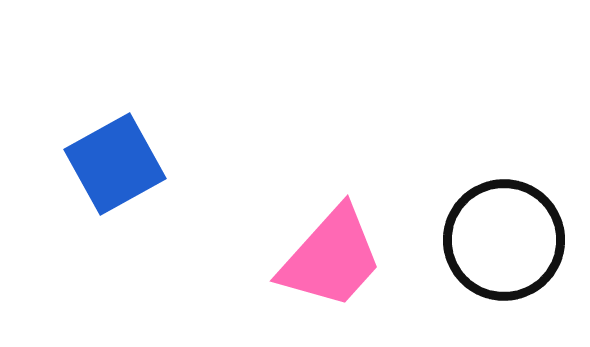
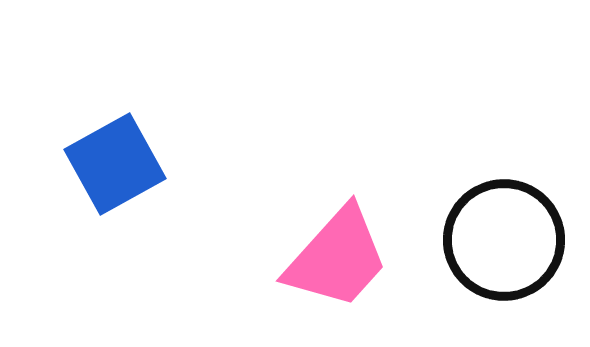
pink trapezoid: moved 6 px right
